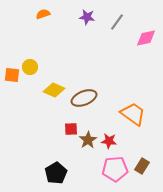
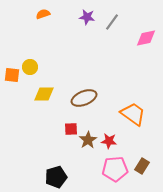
gray line: moved 5 px left
yellow diamond: moved 10 px left, 4 px down; rotated 25 degrees counterclockwise
black pentagon: moved 4 px down; rotated 15 degrees clockwise
